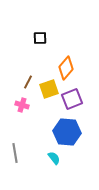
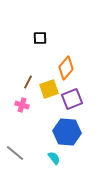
gray line: rotated 42 degrees counterclockwise
